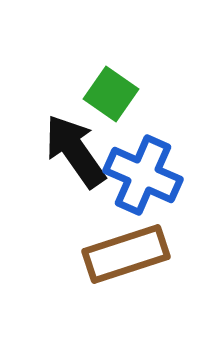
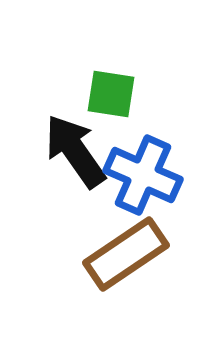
green square: rotated 26 degrees counterclockwise
brown rectangle: rotated 16 degrees counterclockwise
